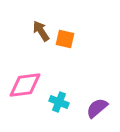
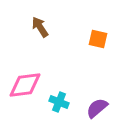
brown arrow: moved 1 px left, 4 px up
orange square: moved 33 px right
